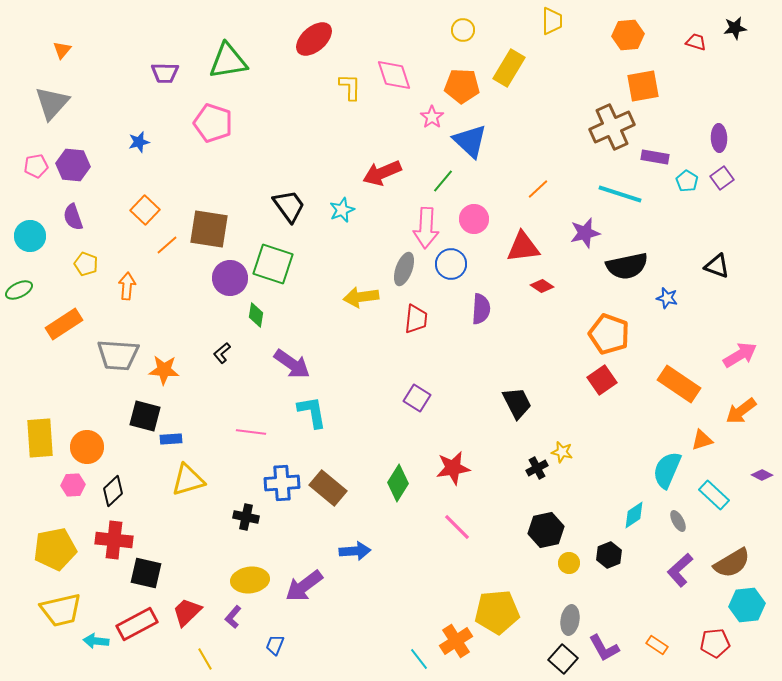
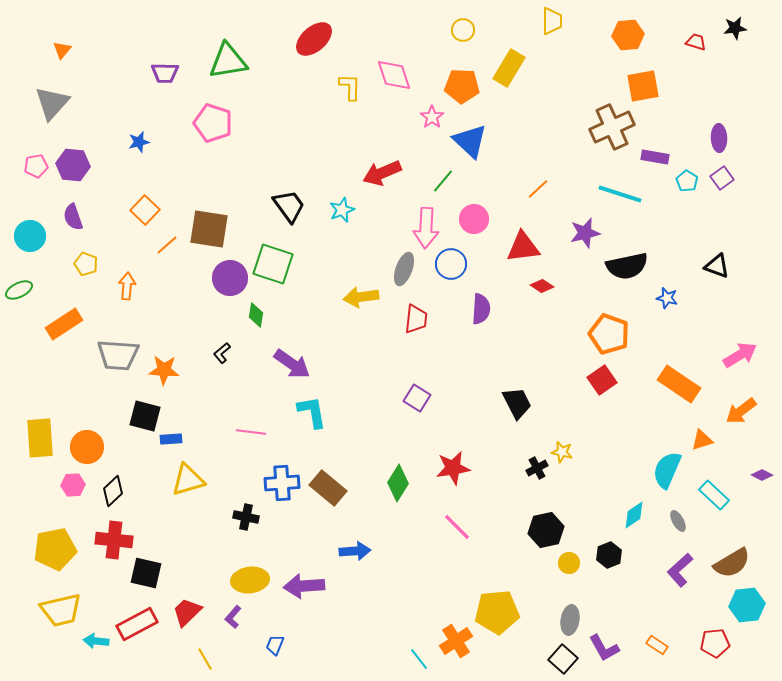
purple arrow at (304, 586): rotated 33 degrees clockwise
